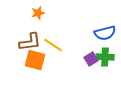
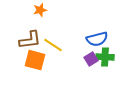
orange star: moved 2 px right, 3 px up
blue semicircle: moved 8 px left, 6 px down
brown L-shape: moved 2 px up
